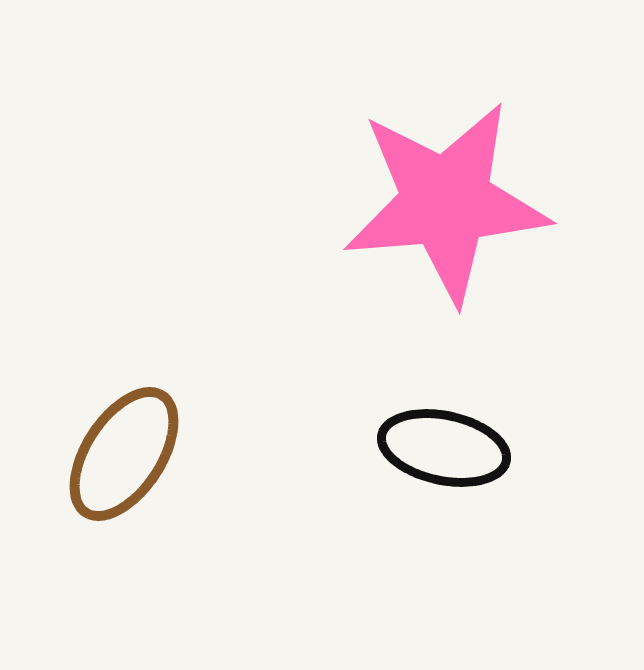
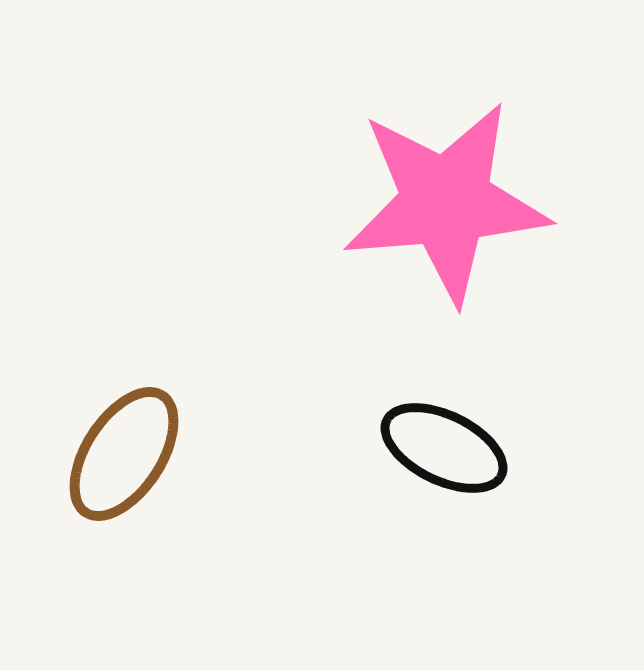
black ellipse: rotated 14 degrees clockwise
